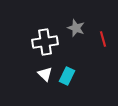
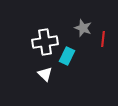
gray star: moved 7 px right
red line: rotated 21 degrees clockwise
cyan rectangle: moved 20 px up
